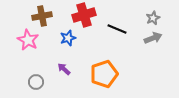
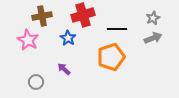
red cross: moved 1 px left
black line: rotated 24 degrees counterclockwise
blue star: rotated 21 degrees counterclockwise
orange pentagon: moved 7 px right, 17 px up
